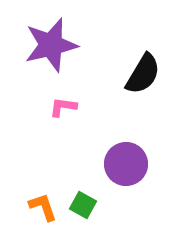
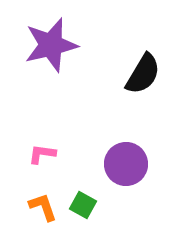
pink L-shape: moved 21 px left, 47 px down
